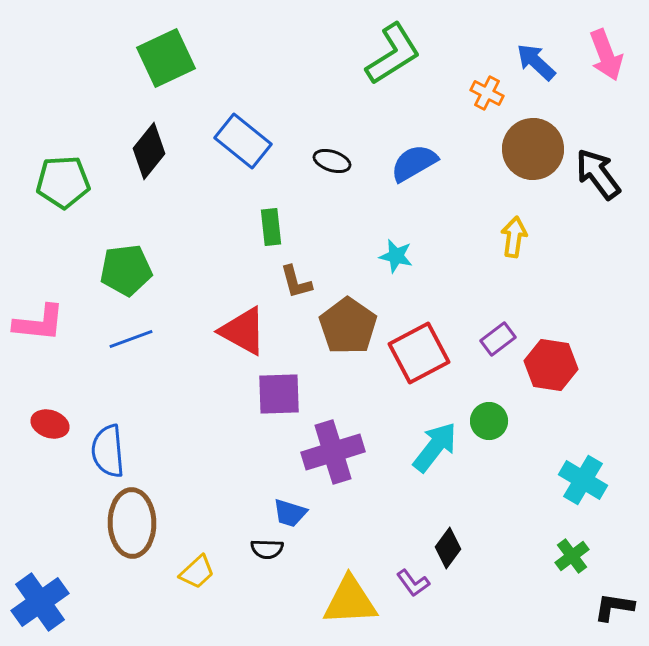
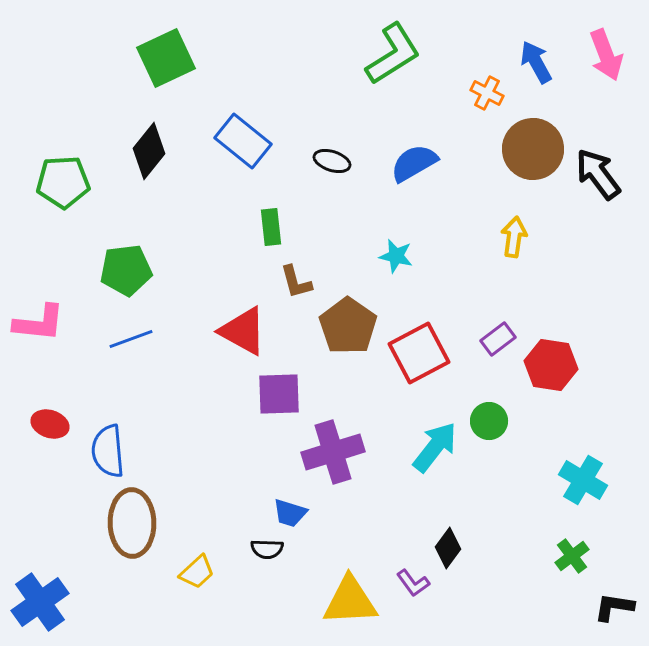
blue arrow at (536, 62): rotated 18 degrees clockwise
